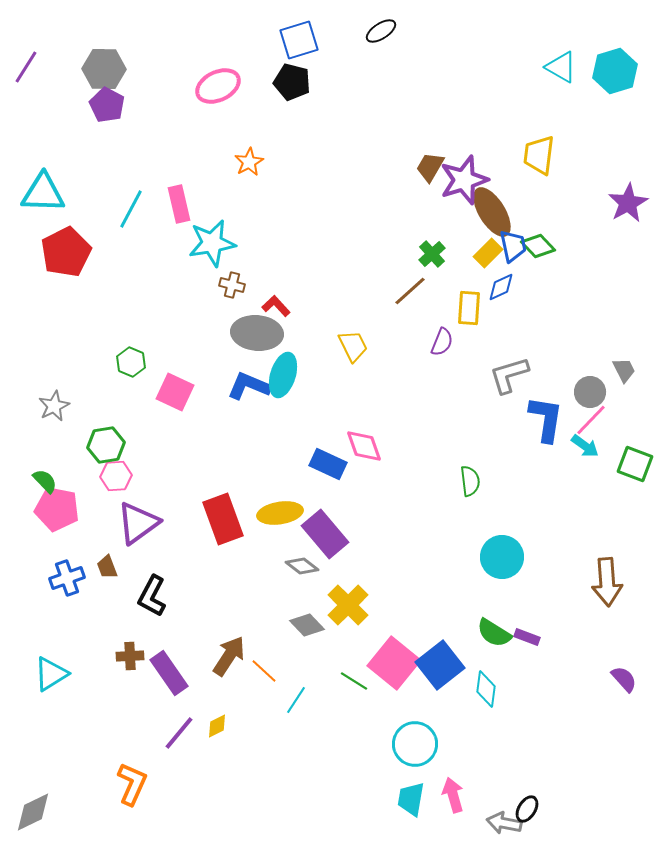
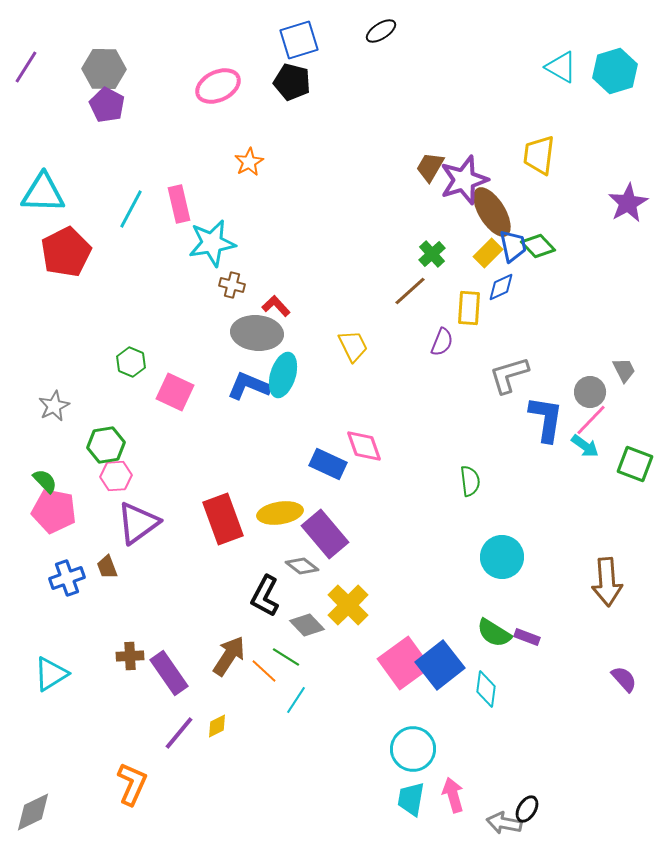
pink pentagon at (57, 509): moved 3 px left, 2 px down
black L-shape at (152, 596): moved 113 px right
pink square at (394, 663): moved 10 px right; rotated 15 degrees clockwise
green line at (354, 681): moved 68 px left, 24 px up
cyan circle at (415, 744): moved 2 px left, 5 px down
